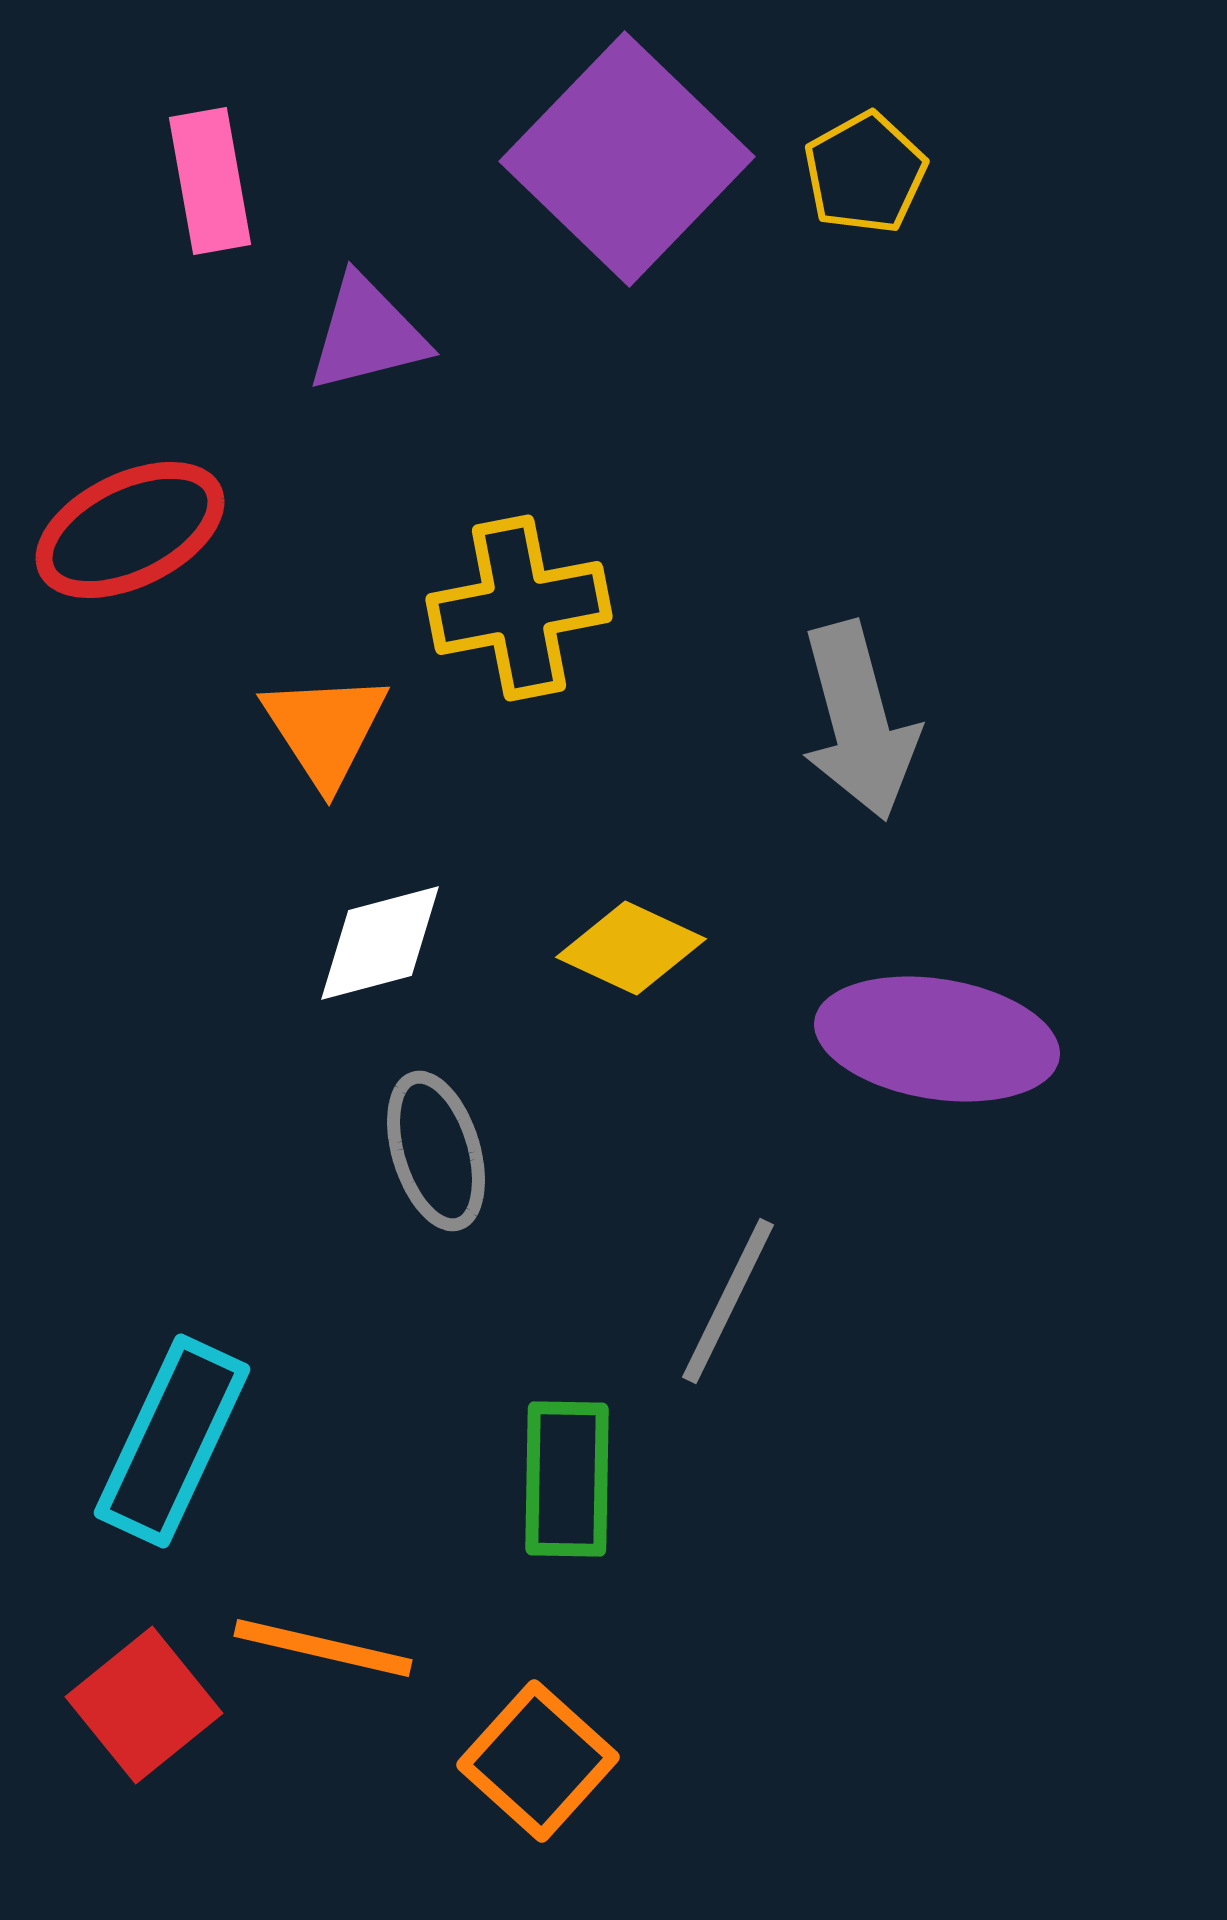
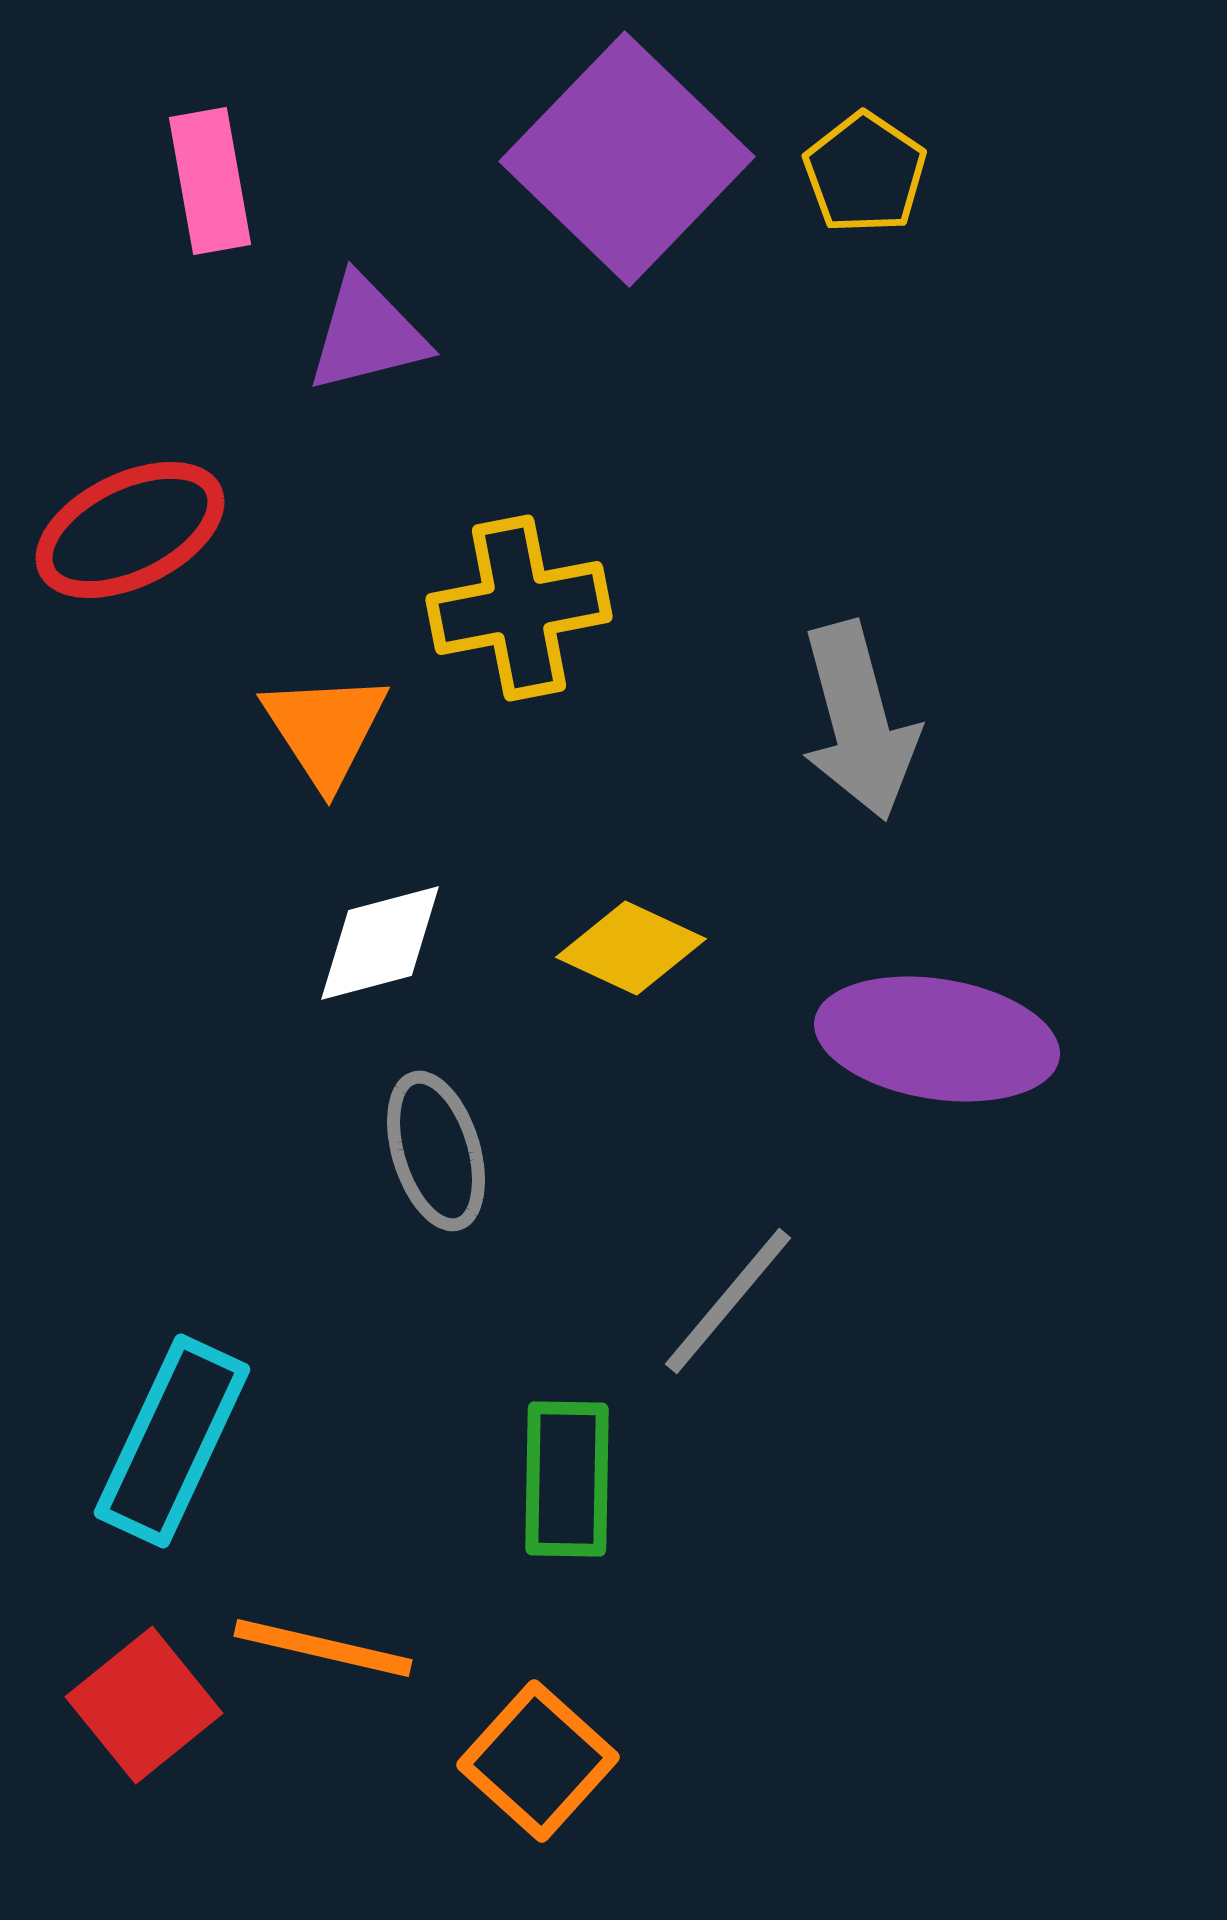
yellow pentagon: rotated 9 degrees counterclockwise
gray line: rotated 14 degrees clockwise
